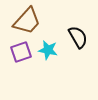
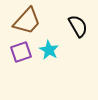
black semicircle: moved 11 px up
cyan star: moved 1 px right; rotated 18 degrees clockwise
